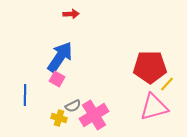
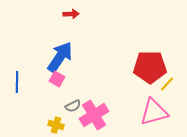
blue line: moved 8 px left, 13 px up
pink triangle: moved 5 px down
yellow cross: moved 3 px left, 7 px down
